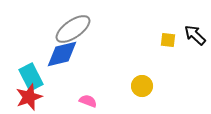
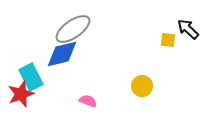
black arrow: moved 7 px left, 6 px up
red star: moved 8 px left, 3 px up
